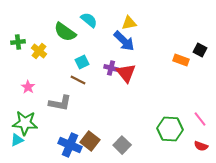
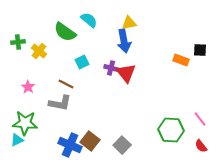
blue arrow: rotated 35 degrees clockwise
black square: rotated 24 degrees counterclockwise
brown line: moved 12 px left, 4 px down
green hexagon: moved 1 px right, 1 px down
red semicircle: rotated 32 degrees clockwise
